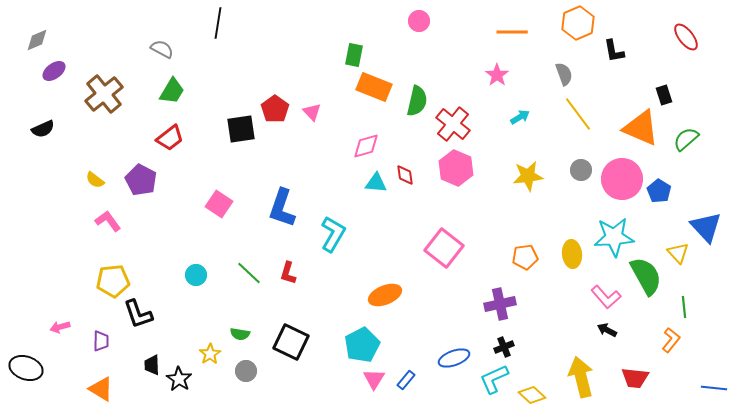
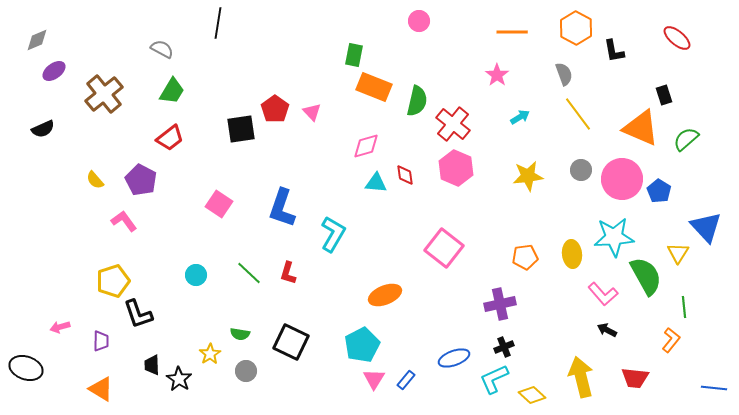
orange hexagon at (578, 23): moved 2 px left, 5 px down; rotated 8 degrees counterclockwise
red ellipse at (686, 37): moved 9 px left, 1 px down; rotated 12 degrees counterclockwise
yellow semicircle at (95, 180): rotated 12 degrees clockwise
pink L-shape at (108, 221): moved 16 px right
yellow triangle at (678, 253): rotated 15 degrees clockwise
yellow pentagon at (113, 281): rotated 12 degrees counterclockwise
pink L-shape at (606, 297): moved 3 px left, 3 px up
